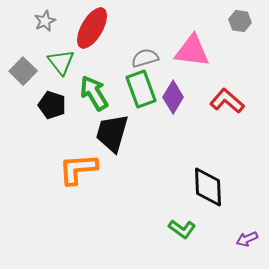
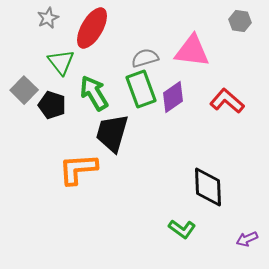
gray star: moved 3 px right, 3 px up
gray square: moved 1 px right, 19 px down
purple diamond: rotated 24 degrees clockwise
